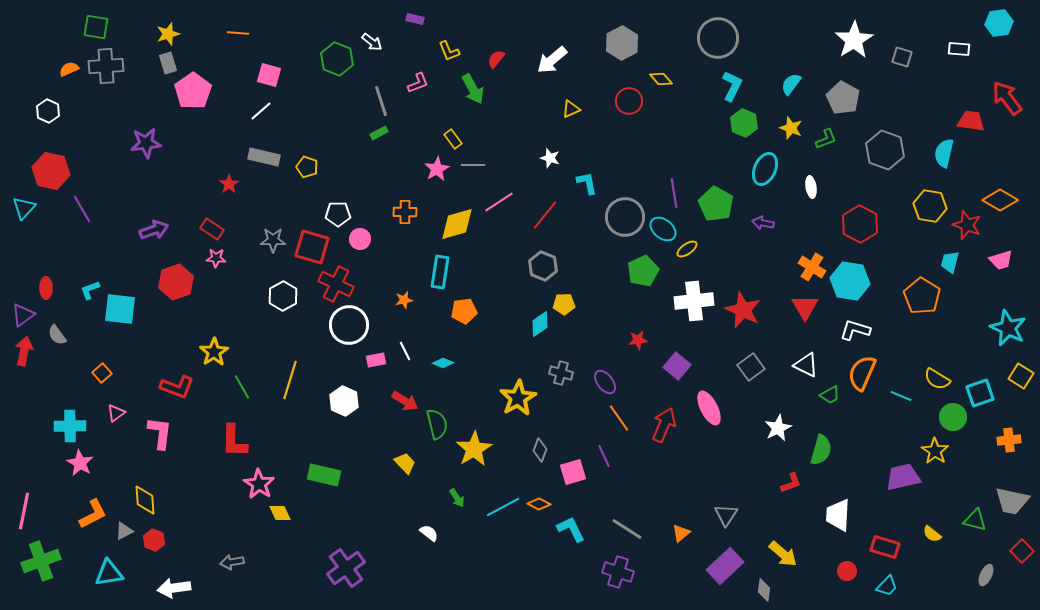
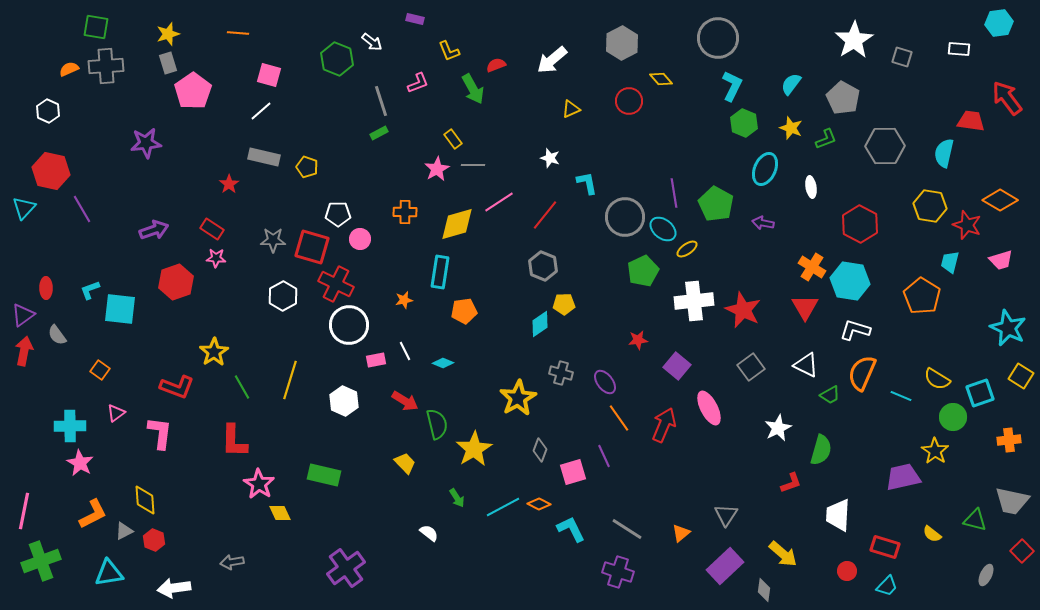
red semicircle at (496, 59): moved 6 px down; rotated 30 degrees clockwise
gray hexagon at (885, 150): moved 4 px up; rotated 21 degrees counterclockwise
orange square at (102, 373): moved 2 px left, 3 px up; rotated 12 degrees counterclockwise
